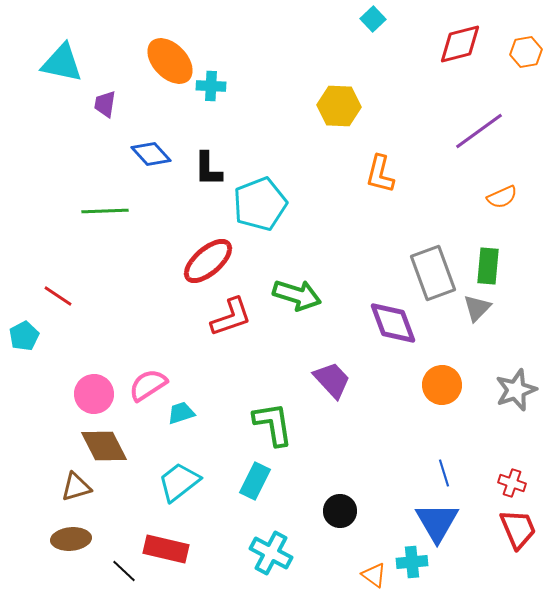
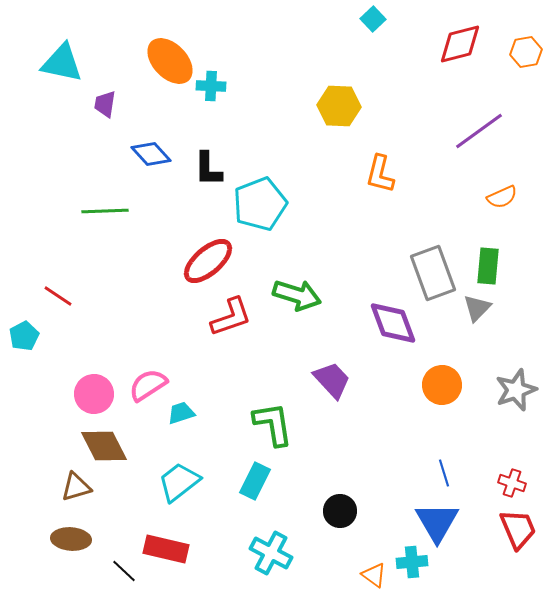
brown ellipse at (71, 539): rotated 9 degrees clockwise
